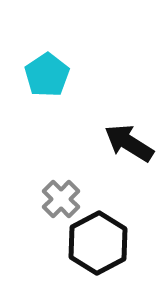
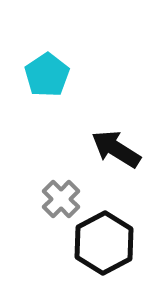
black arrow: moved 13 px left, 6 px down
black hexagon: moved 6 px right
